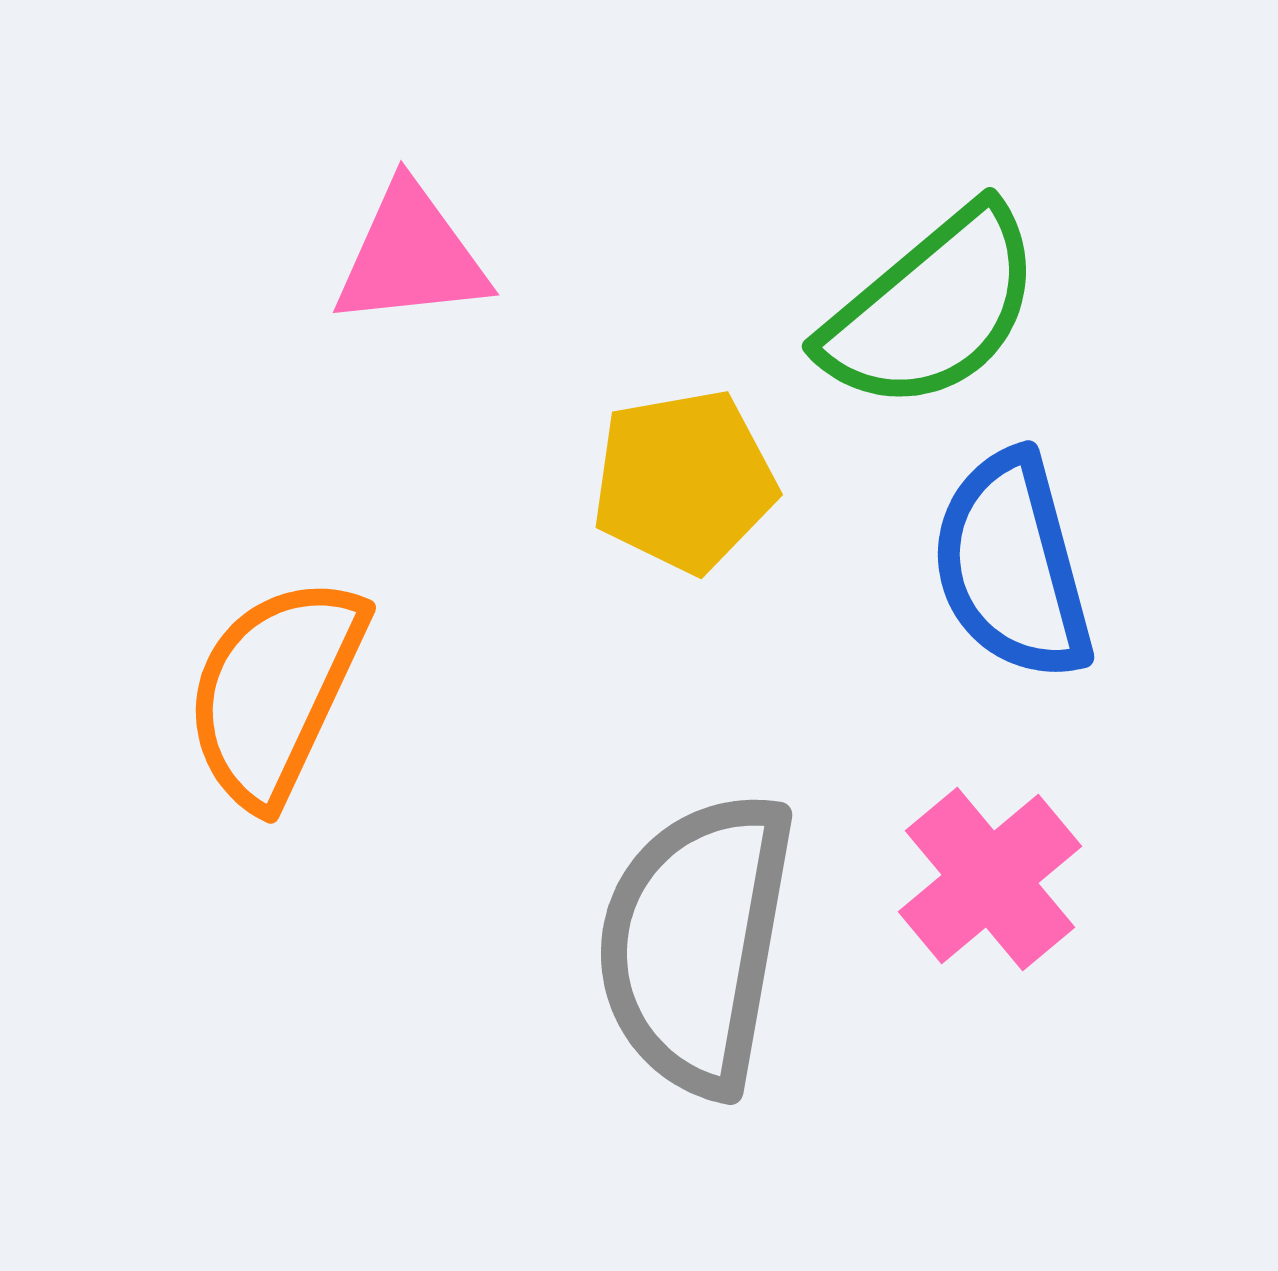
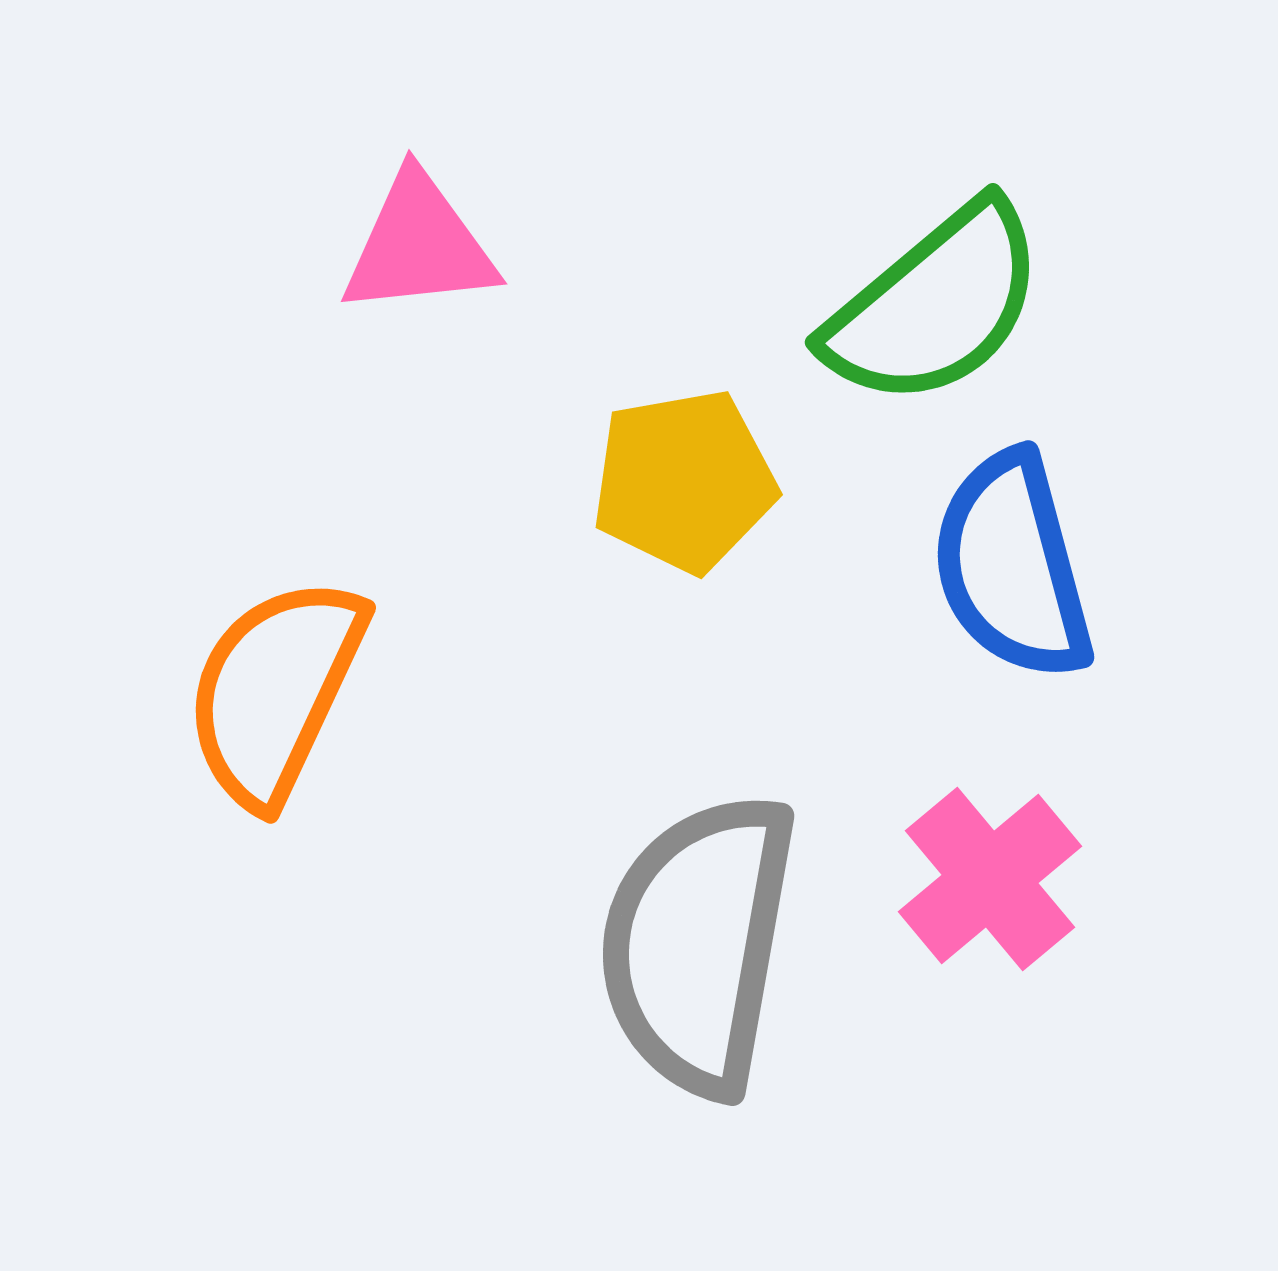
pink triangle: moved 8 px right, 11 px up
green semicircle: moved 3 px right, 4 px up
gray semicircle: moved 2 px right, 1 px down
